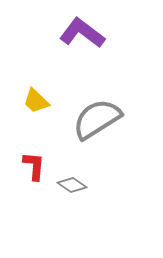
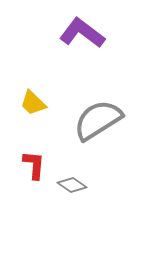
yellow trapezoid: moved 3 px left, 2 px down
gray semicircle: moved 1 px right, 1 px down
red L-shape: moved 1 px up
